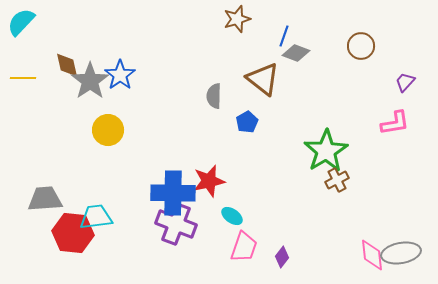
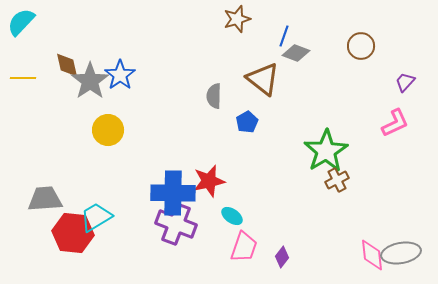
pink L-shape: rotated 16 degrees counterclockwise
cyan trapezoid: rotated 24 degrees counterclockwise
